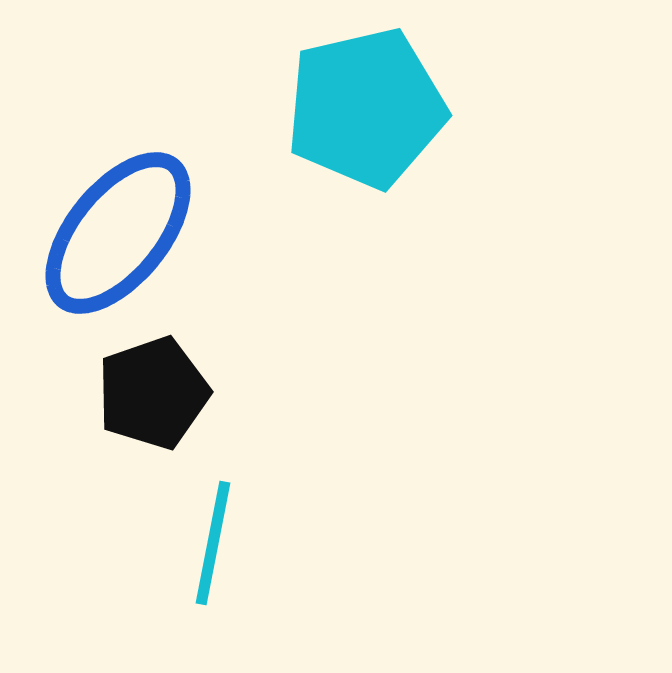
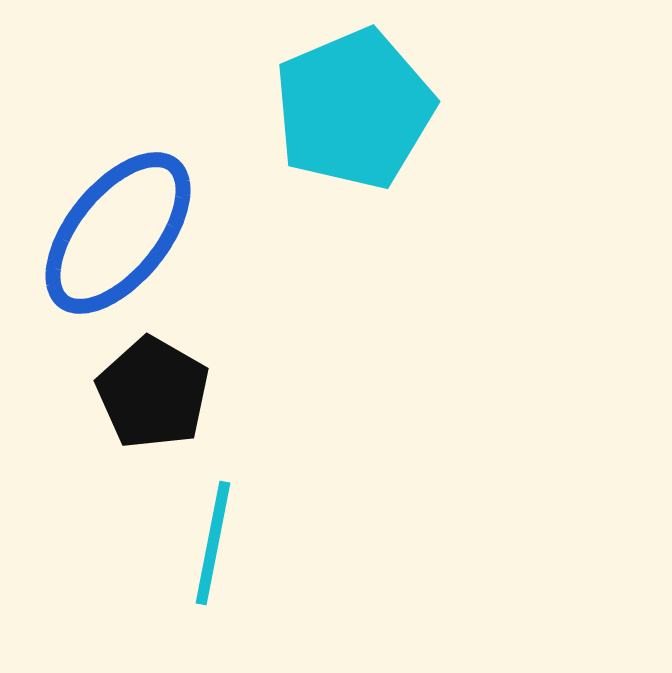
cyan pentagon: moved 12 px left, 1 px down; rotated 10 degrees counterclockwise
black pentagon: rotated 23 degrees counterclockwise
